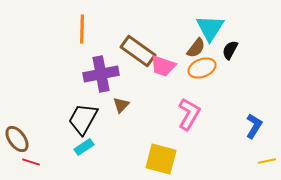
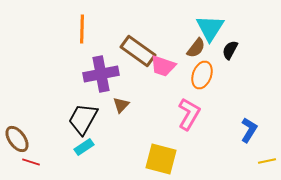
orange ellipse: moved 7 px down; rotated 48 degrees counterclockwise
blue L-shape: moved 5 px left, 4 px down
